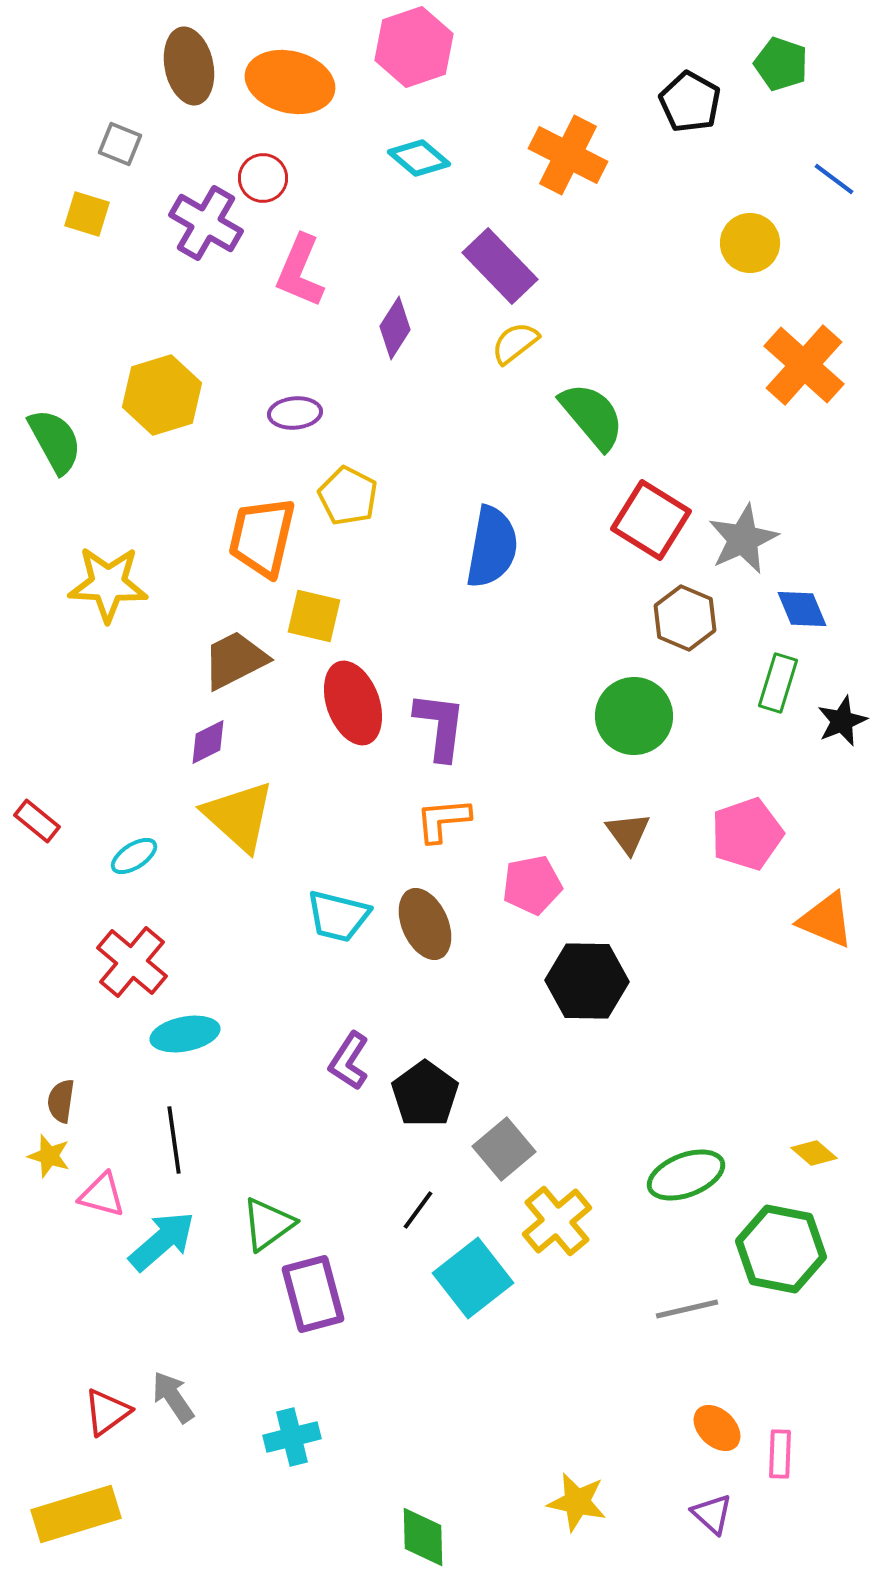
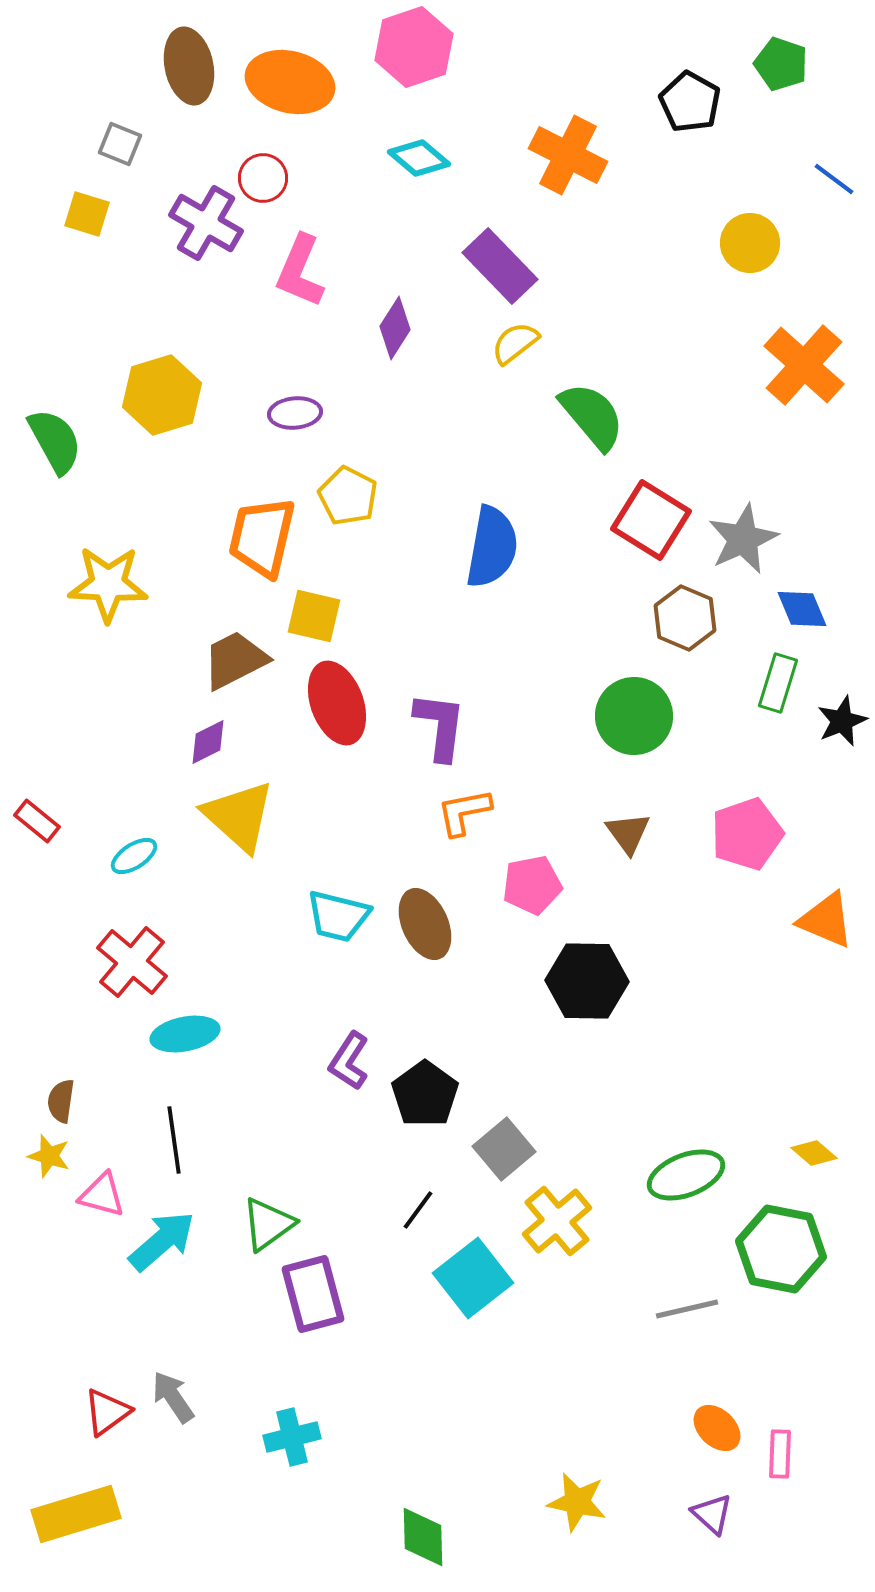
red ellipse at (353, 703): moved 16 px left
orange L-shape at (443, 820): moved 21 px right, 8 px up; rotated 6 degrees counterclockwise
